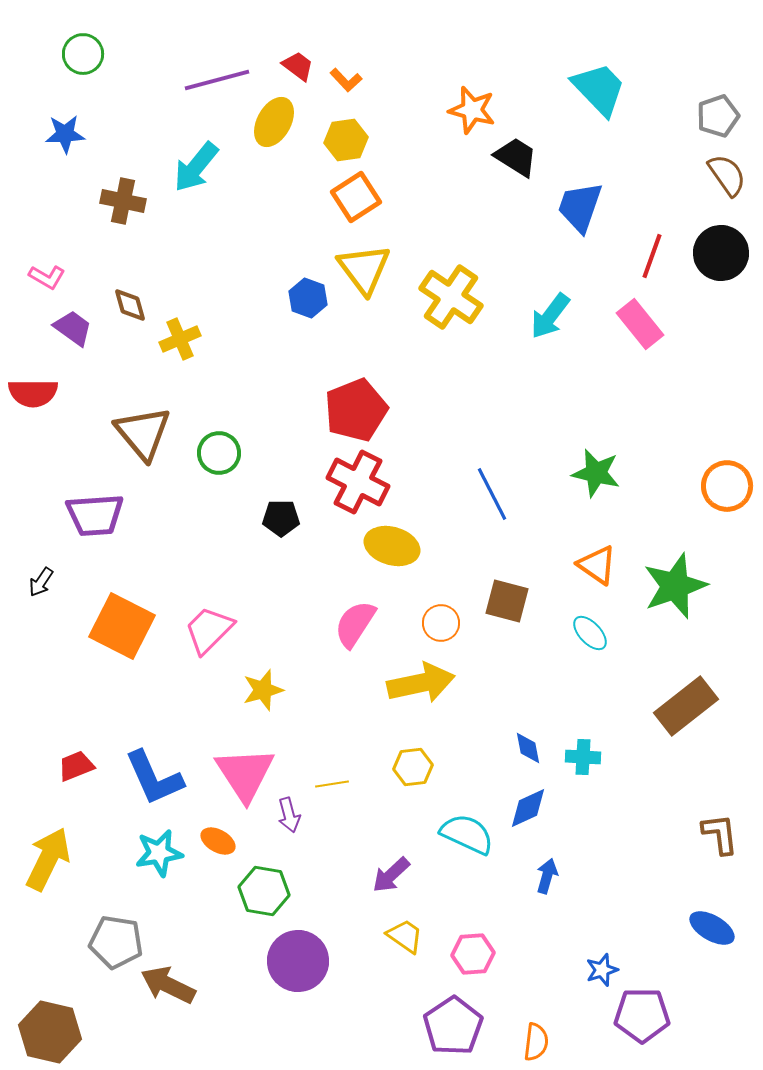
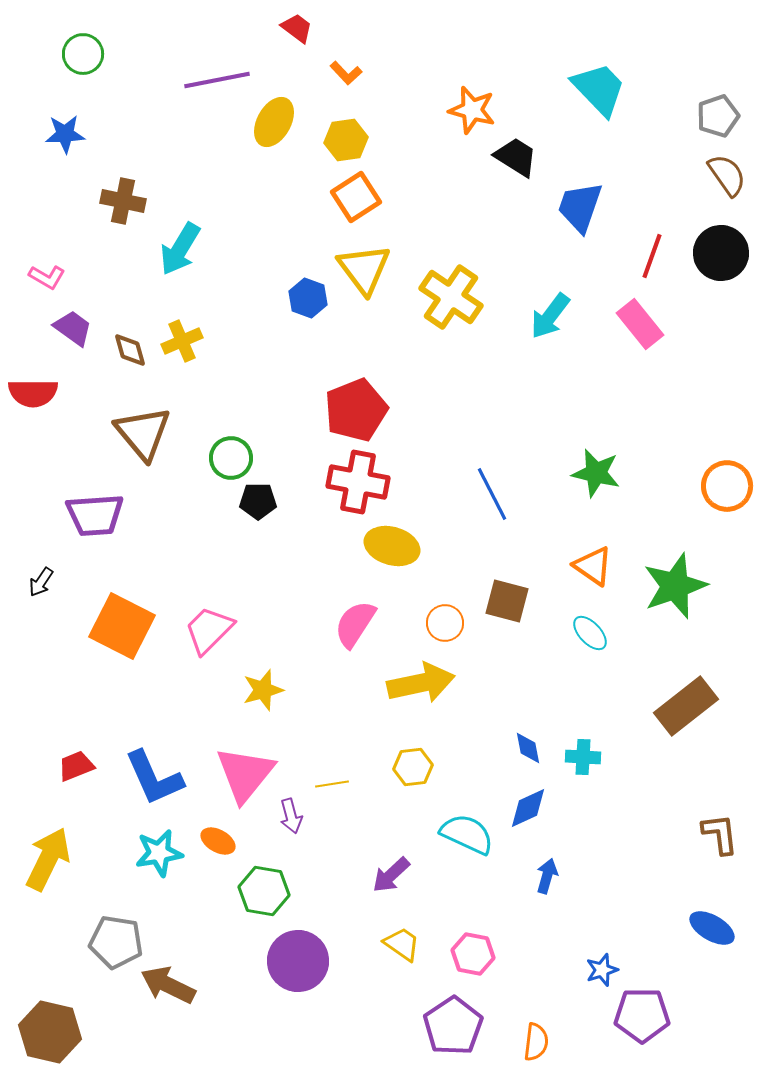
red trapezoid at (298, 66): moved 1 px left, 38 px up
purple line at (217, 80): rotated 4 degrees clockwise
orange L-shape at (346, 80): moved 7 px up
cyan arrow at (196, 167): moved 16 px left, 82 px down; rotated 8 degrees counterclockwise
brown diamond at (130, 305): moved 45 px down
yellow cross at (180, 339): moved 2 px right, 2 px down
green circle at (219, 453): moved 12 px right, 5 px down
red cross at (358, 482): rotated 16 degrees counterclockwise
black pentagon at (281, 518): moved 23 px left, 17 px up
orange triangle at (597, 565): moved 4 px left, 1 px down
orange circle at (441, 623): moved 4 px right
pink triangle at (245, 774): rotated 12 degrees clockwise
purple arrow at (289, 815): moved 2 px right, 1 px down
yellow trapezoid at (405, 936): moved 3 px left, 8 px down
pink hexagon at (473, 954): rotated 15 degrees clockwise
